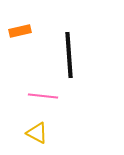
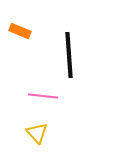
orange rectangle: rotated 35 degrees clockwise
yellow triangle: rotated 20 degrees clockwise
